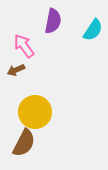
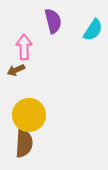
purple semicircle: rotated 25 degrees counterclockwise
pink arrow: moved 1 px down; rotated 35 degrees clockwise
yellow circle: moved 6 px left, 3 px down
brown semicircle: rotated 24 degrees counterclockwise
